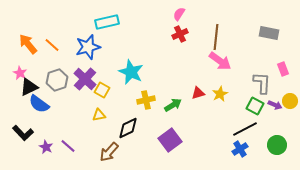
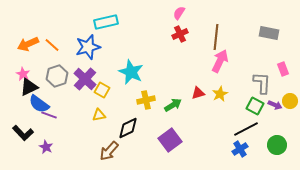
pink semicircle: moved 1 px up
cyan rectangle: moved 1 px left
orange arrow: rotated 75 degrees counterclockwise
pink arrow: rotated 100 degrees counterclockwise
pink star: moved 3 px right, 1 px down
gray hexagon: moved 4 px up
black line: moved 1 px right
purple line: moved 19 px left, 31 px up; rotated 21 degrees counterclockwise
brown arrow: moved 1 px up
